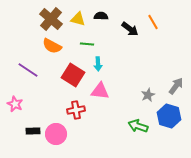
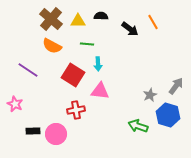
yellow triangle: moved 2 px down; rotated 14 degrees counterclockwise
gray star: moved 2 px right
blue hexagon: moved 1 px left, 1 px up
